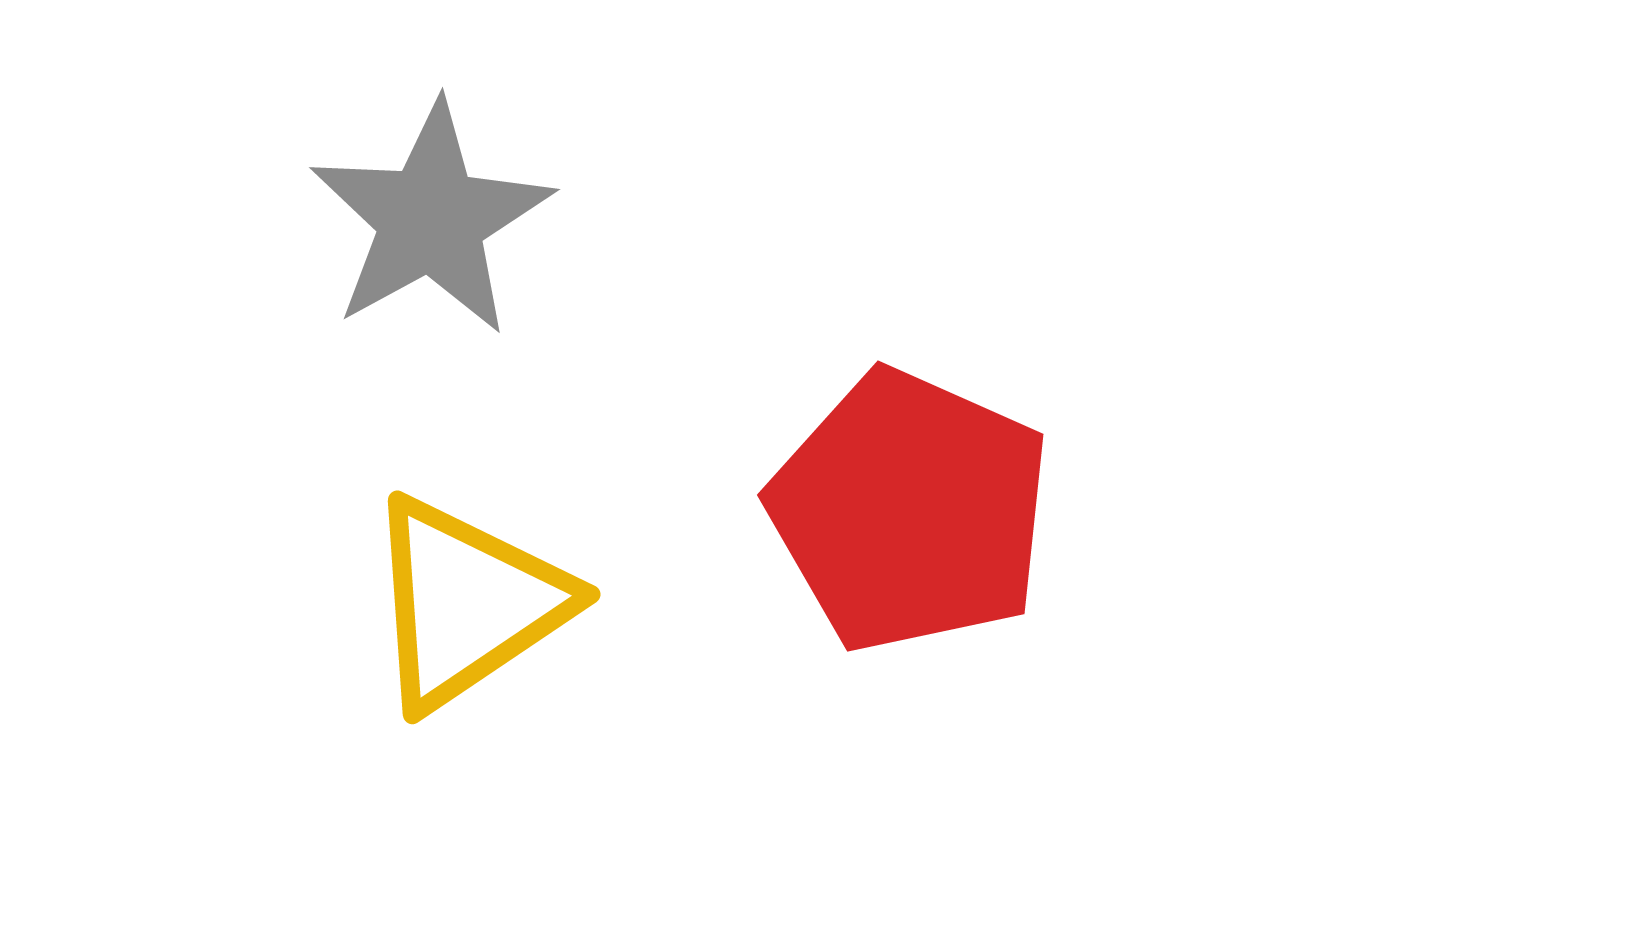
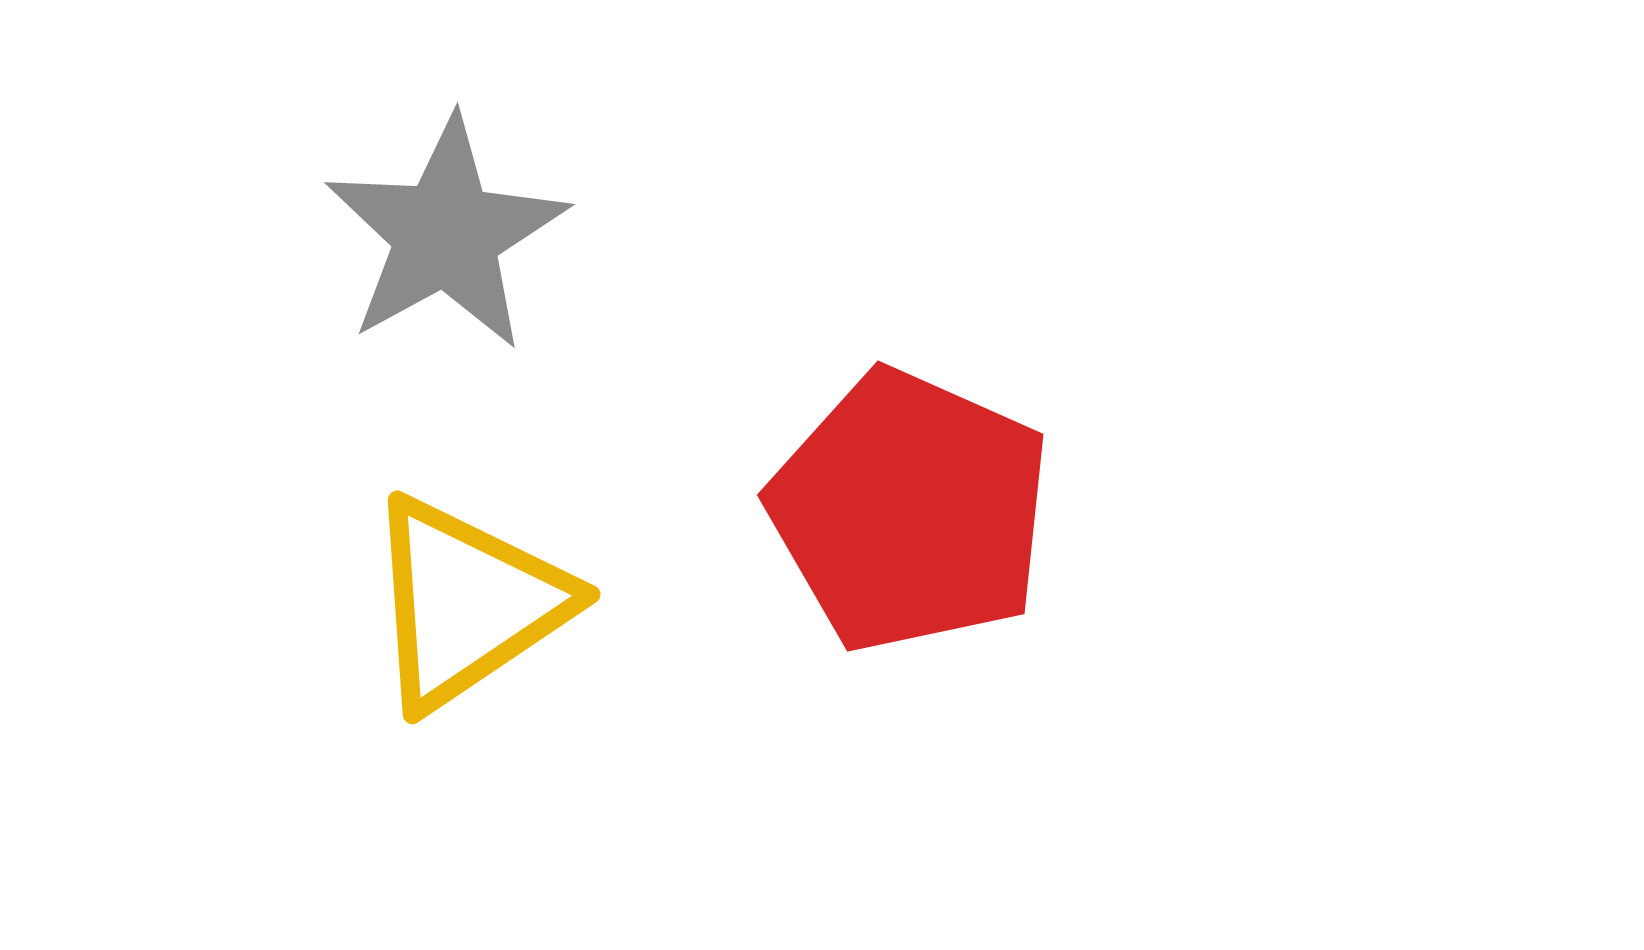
gray star: moved 15 px right, 15 px down
